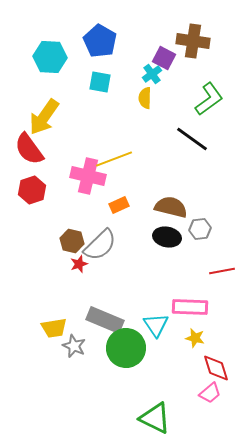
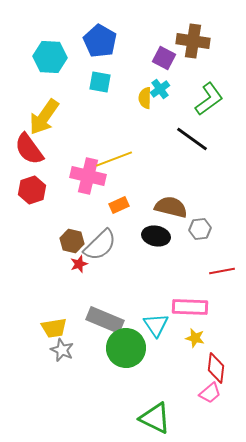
cyan cross: moved 8 px right, 15 px down
black ellipse: moved 11 px left, 1 px up
gray star: moved 12 px left, 4 px down
red diamond: rotated 24 degrees clockwise
